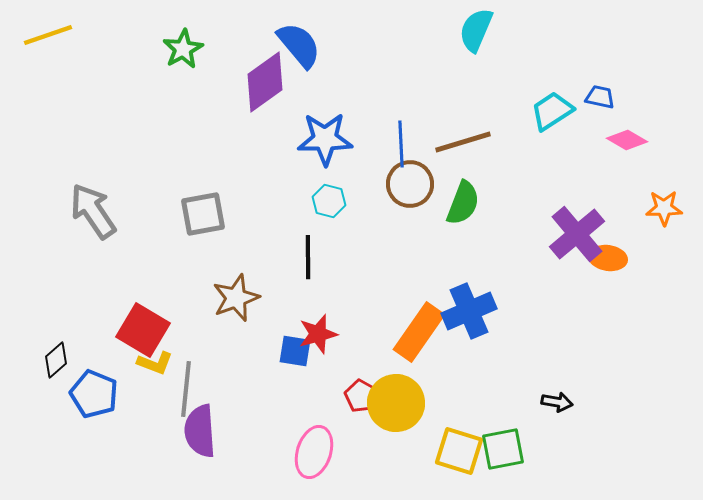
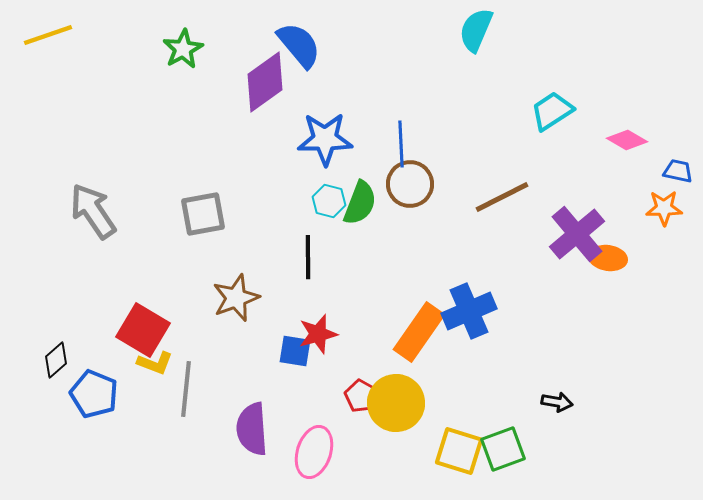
blue trapezoid: moved 78 px right, 74 px down
brown line: moved 39 px right, 55 px down; rotated 10 degrees counterclockwise
green semicircle: moved 103 px left
purple semicircle: moved 52 px right, 2 px up
green square: rotated 9 degrees counterclockwise
